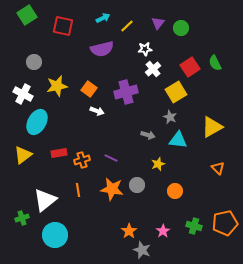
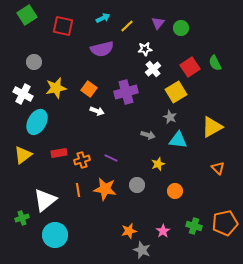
yellow star at (57, 86): moved 1 px left, 2 px down
orange star at (112, 189): moved 7 px left
orange star at (129, 231): rotated 21 degrees clockwise
